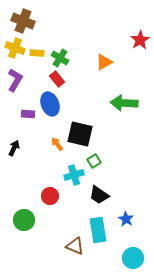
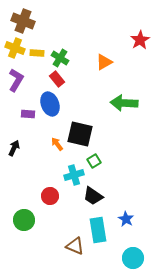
purple L-shape: moved 1 px right
black trapezoid: moved 6 px left, 1 px down
